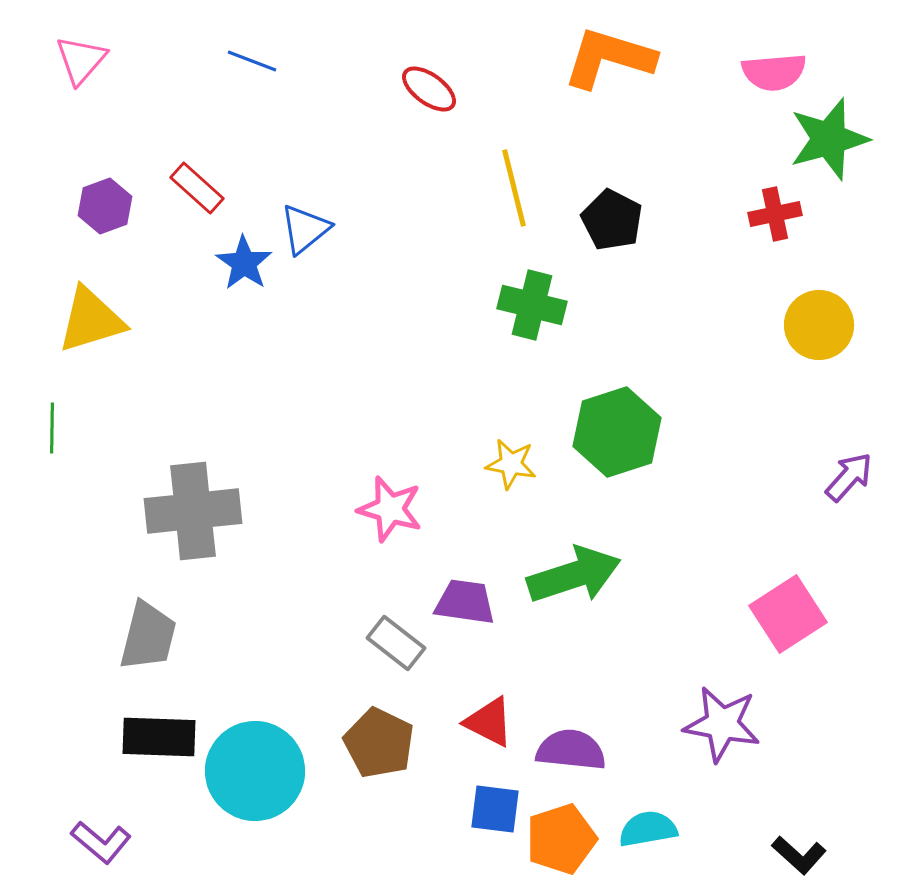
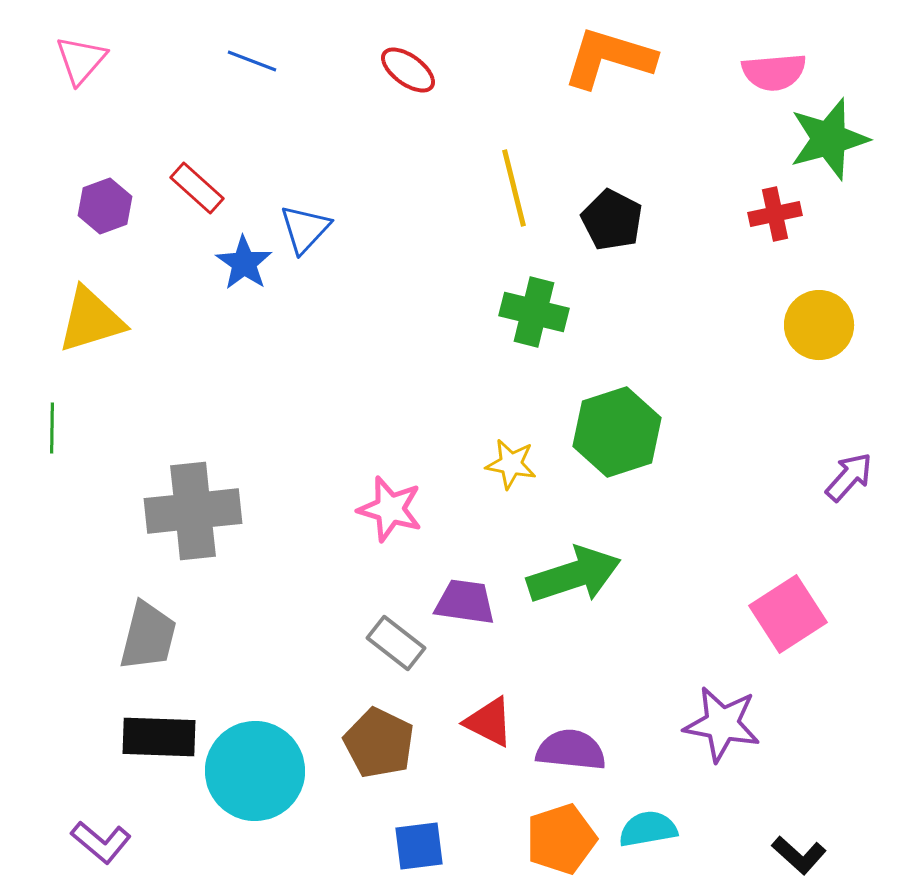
red ellipse: moved 21 px left, 19 px up
blue triangle: rotated 8 degrees counterclockwise
green cross: moved 2 px right, 7 px down
blue square: moved 76 px left, 37 px down; rotated 14 degrees counterclockwise
